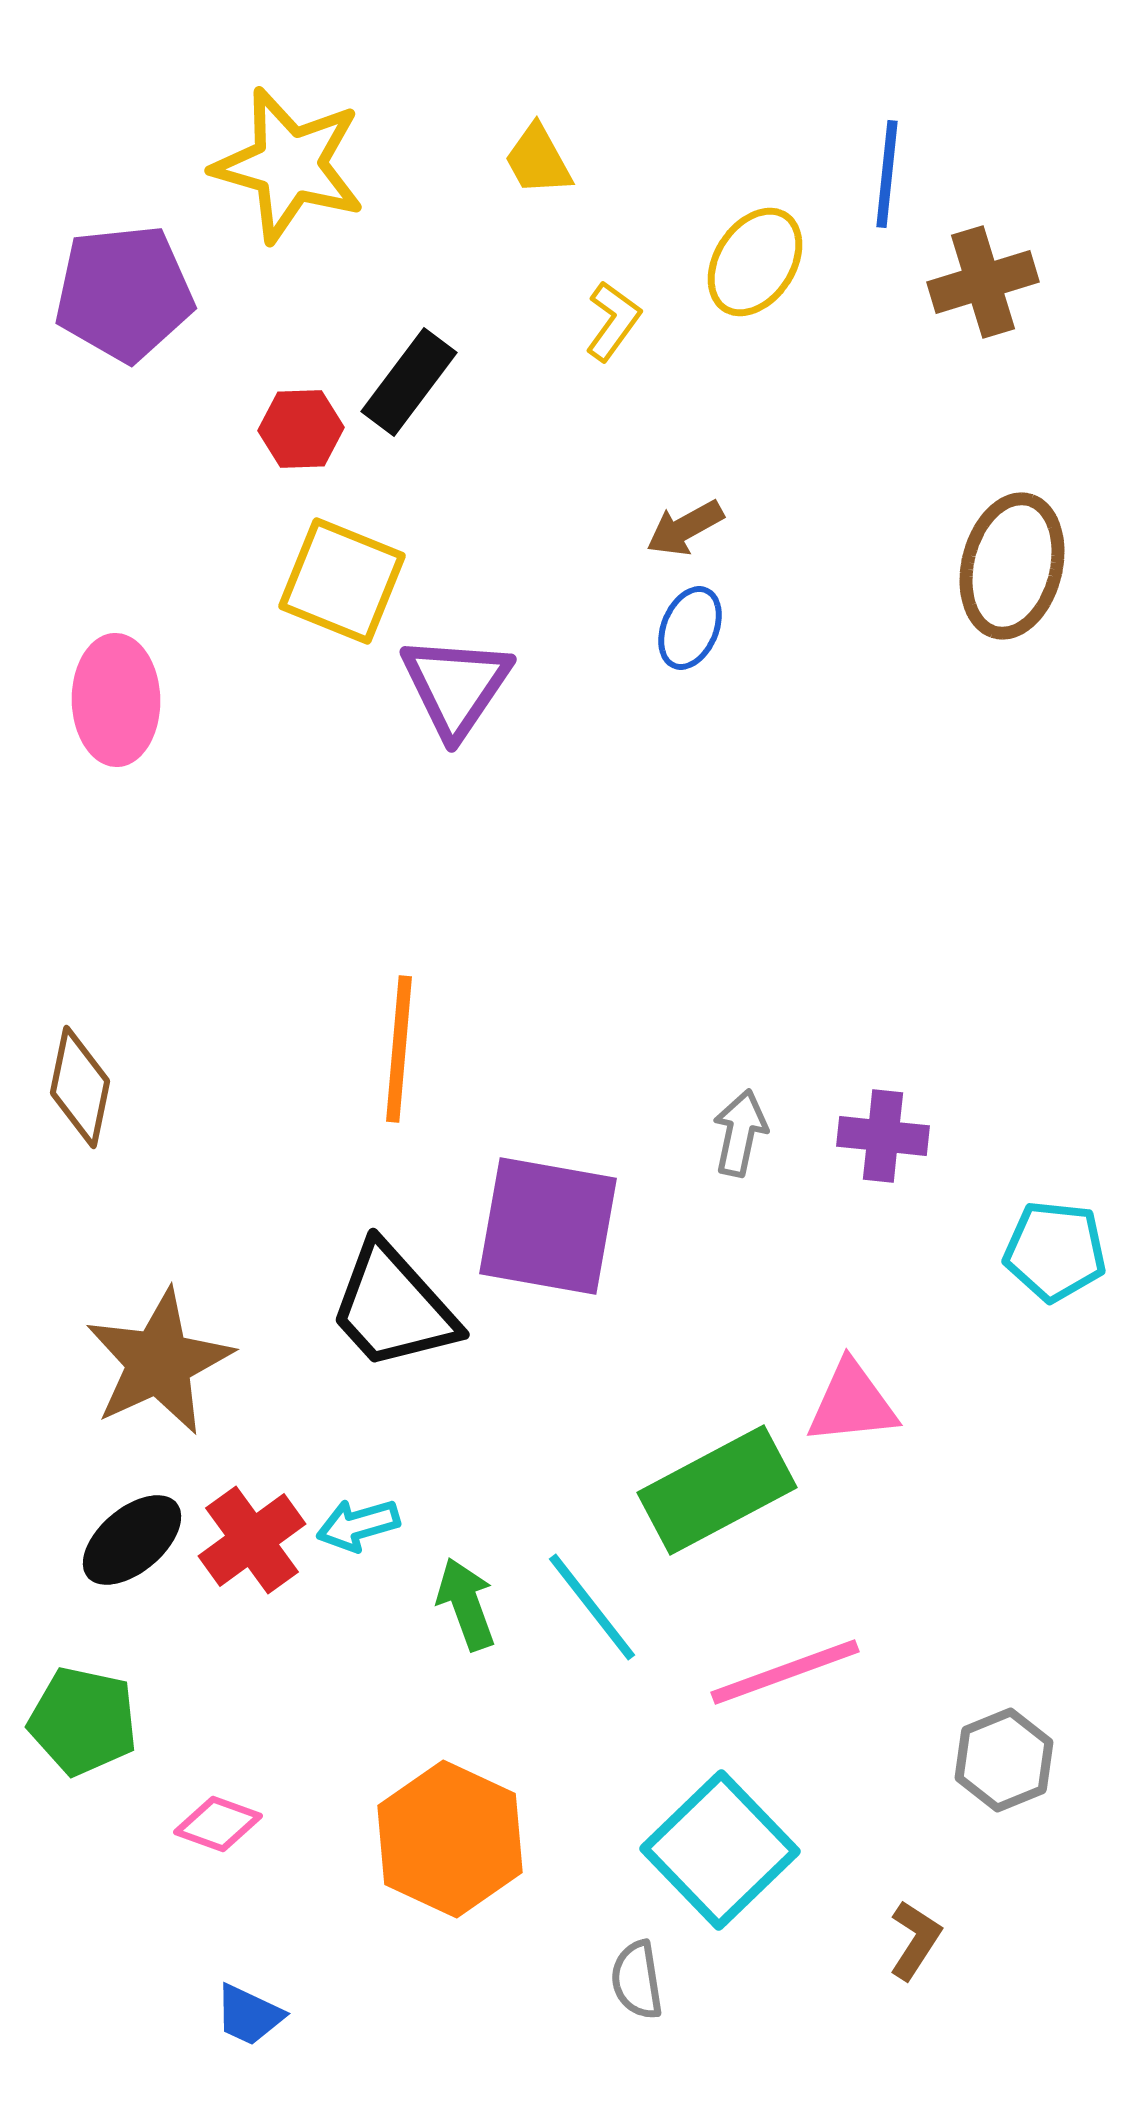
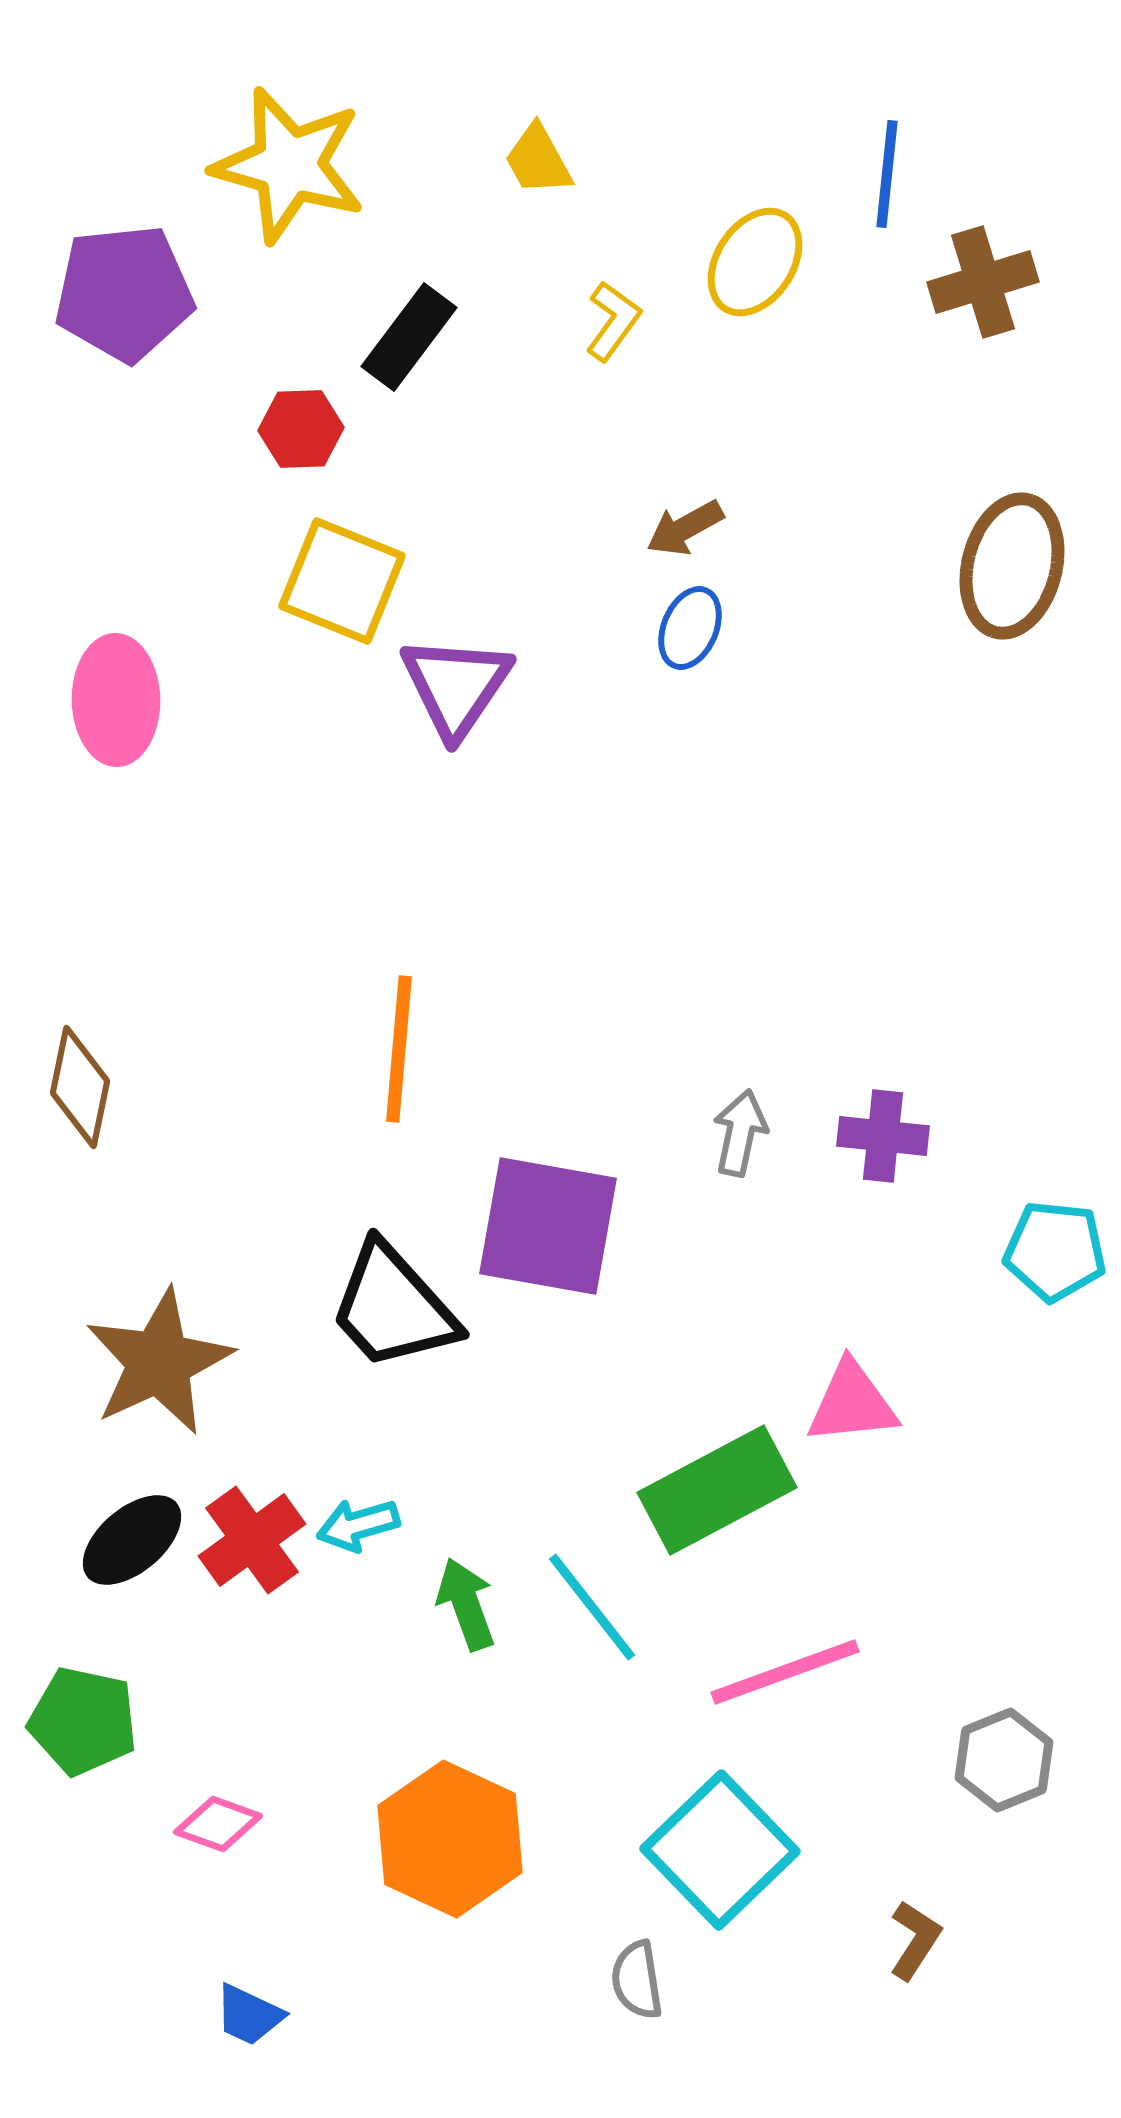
black rectangle: moved 45 px up
